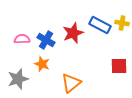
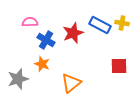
pink semicircle: moved 8 px right, 17 px up
